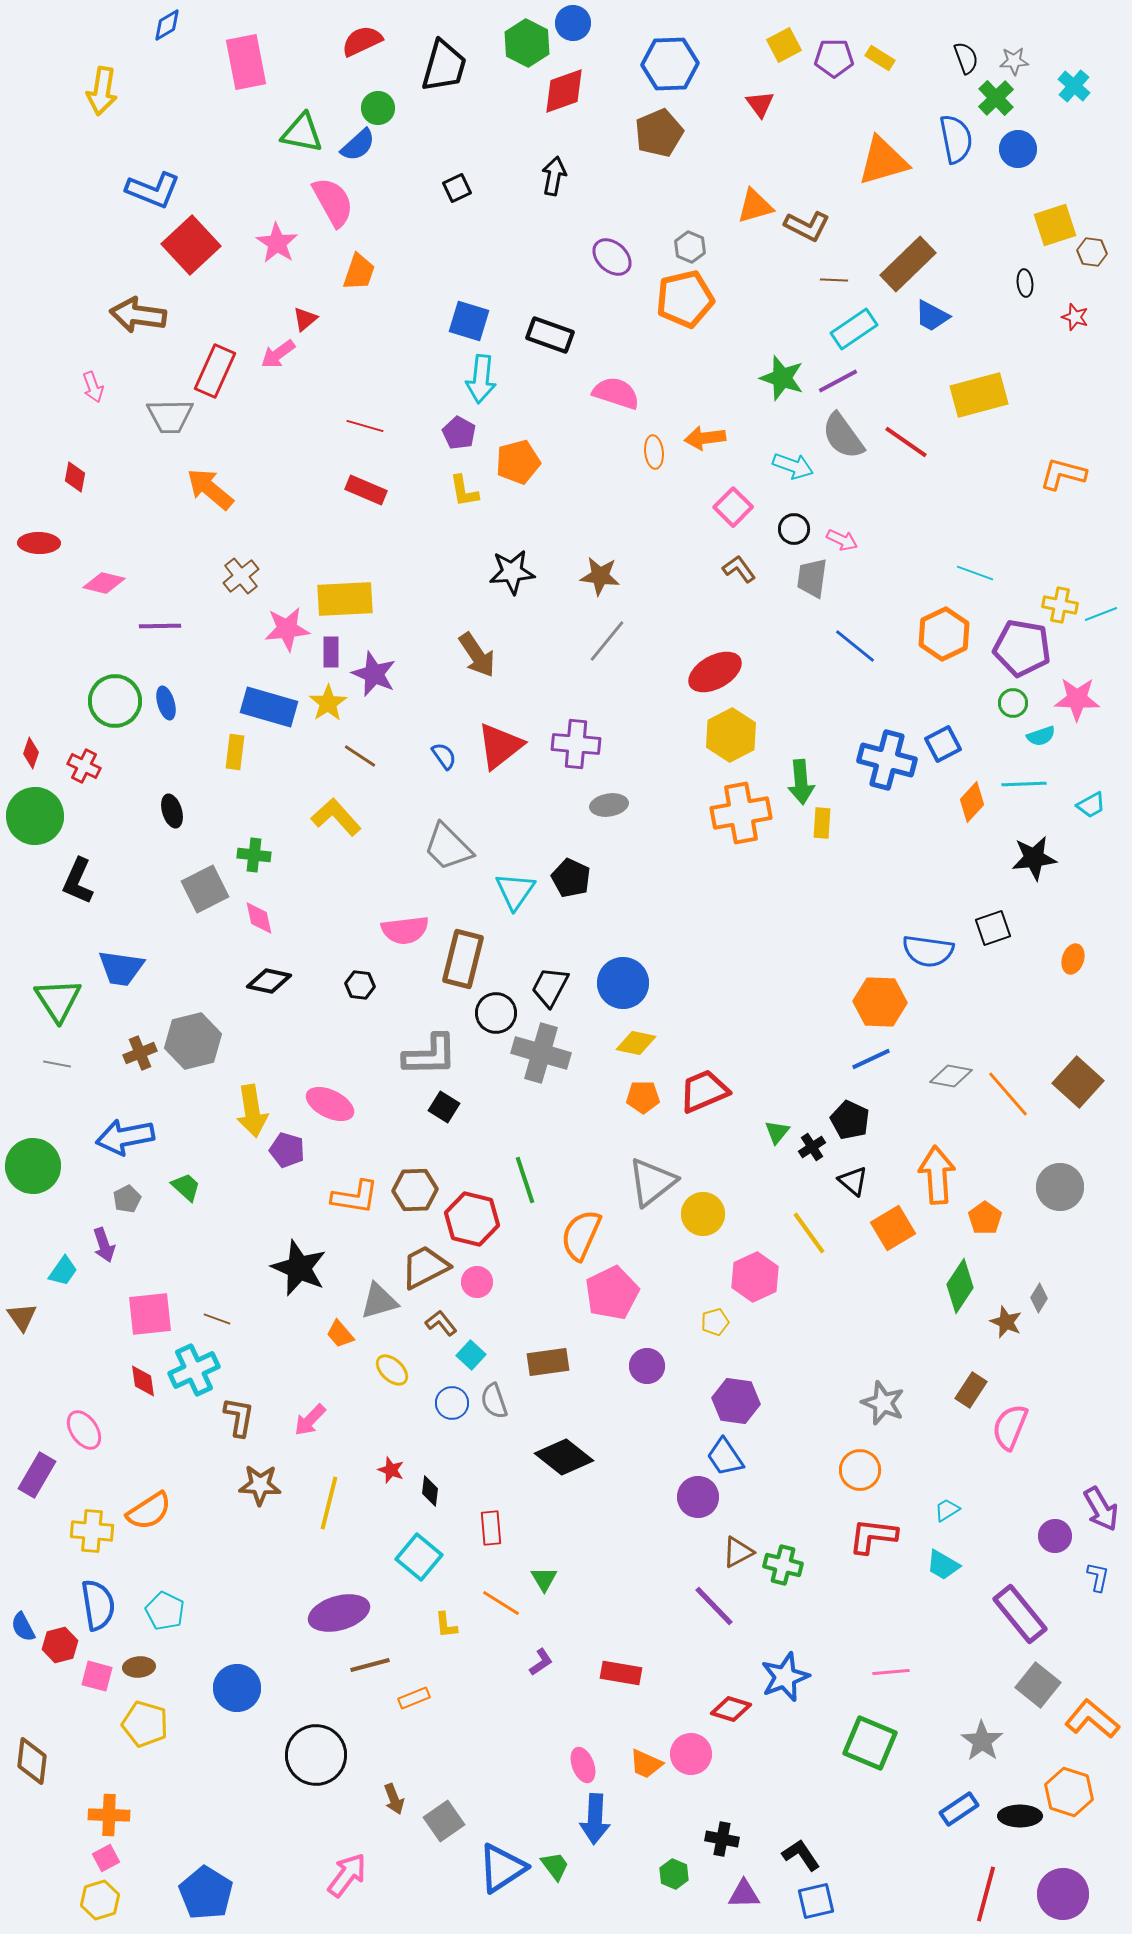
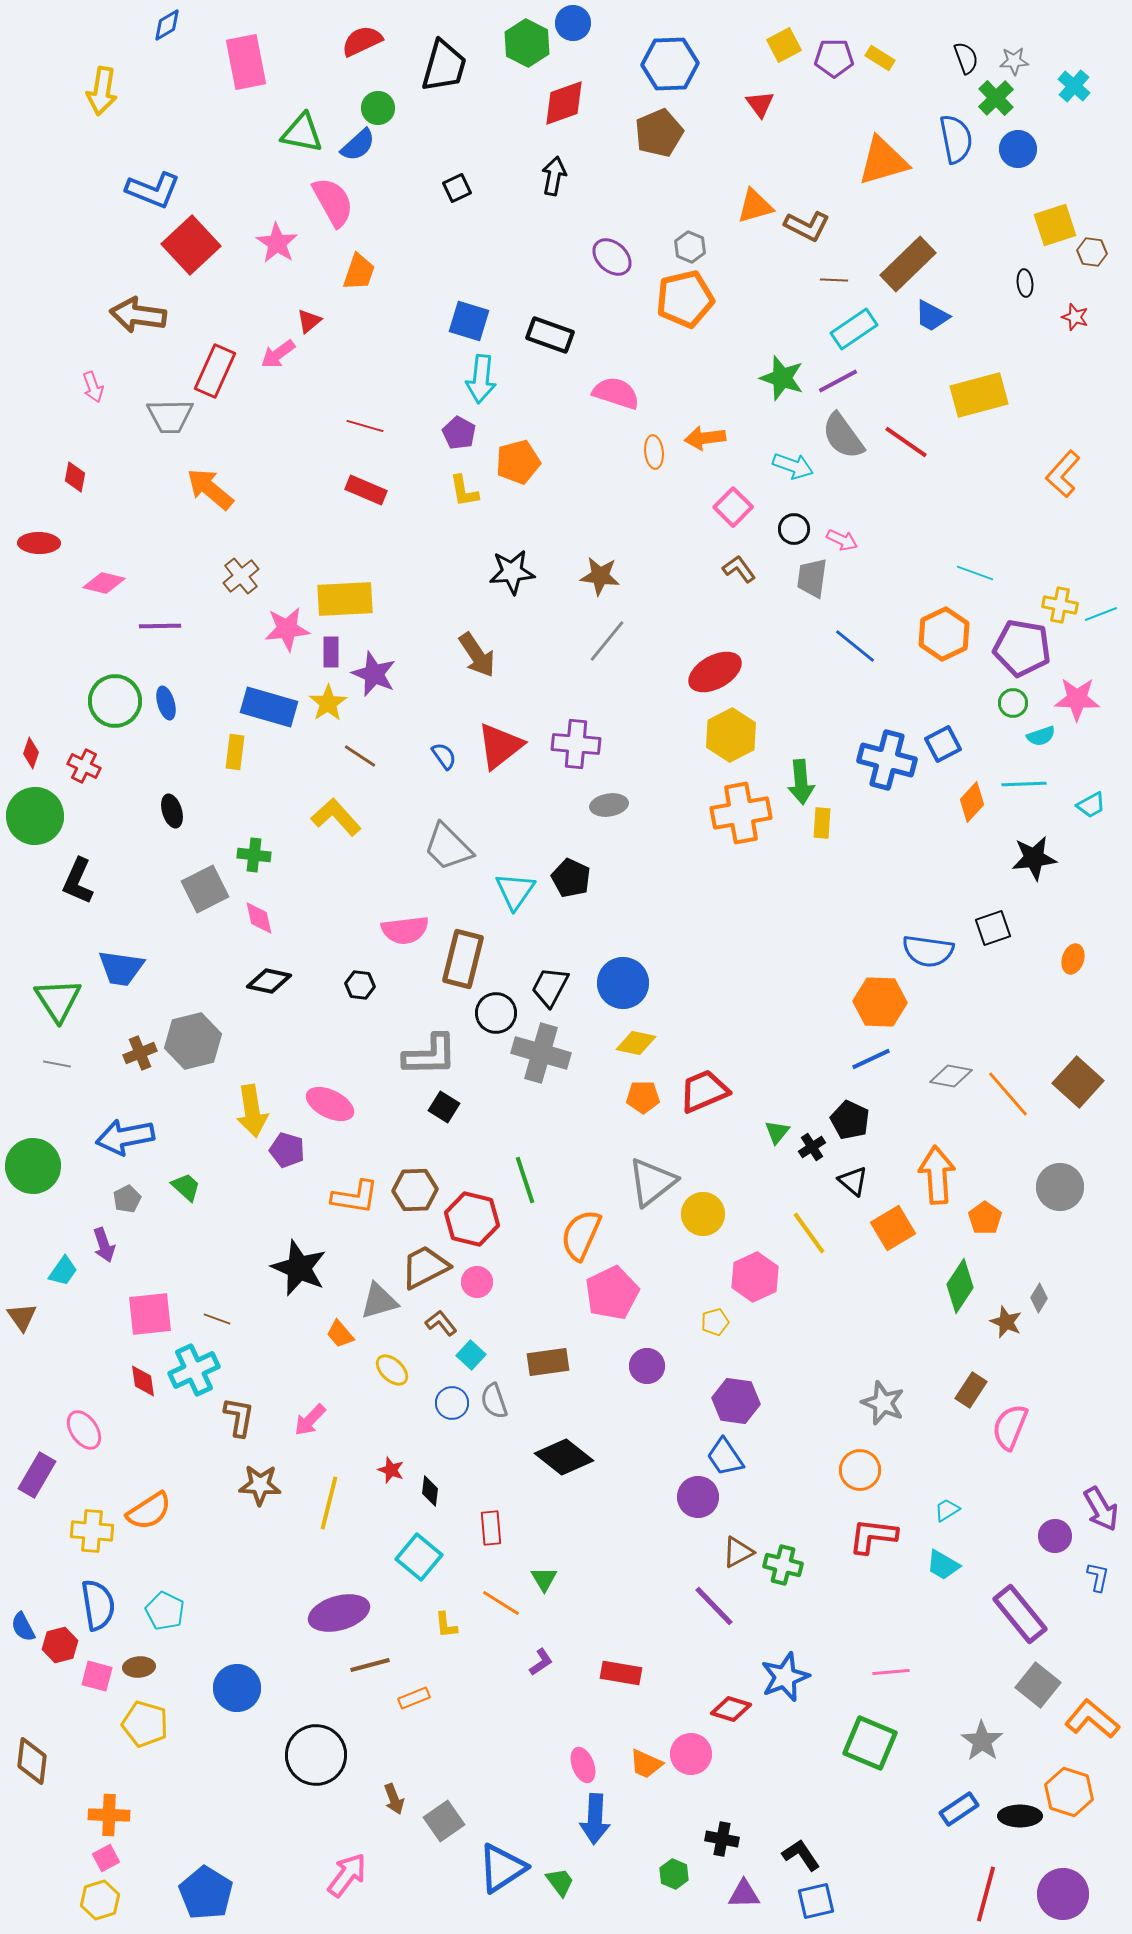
red diamond at (564, 91): moved 12 px down
red triangle at (305, 319): moved 4 px right, 2 px down
orange L-shape at (1063, 474): rotated 63 degrees counterclockwise
green trapezoid at (555, 1866): moved 5 px right, 16 px down
